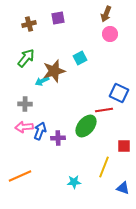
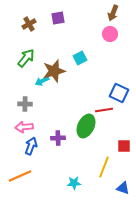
brown arrow: moved 7 px right, 1 px up
brown cross: rotated 16 degrees counterclockwise
green ellipse: rotated 15 degrees counterclockwise
blue arrow: moved 9 px left, 15 px down
cyan star: moved 1 px down
